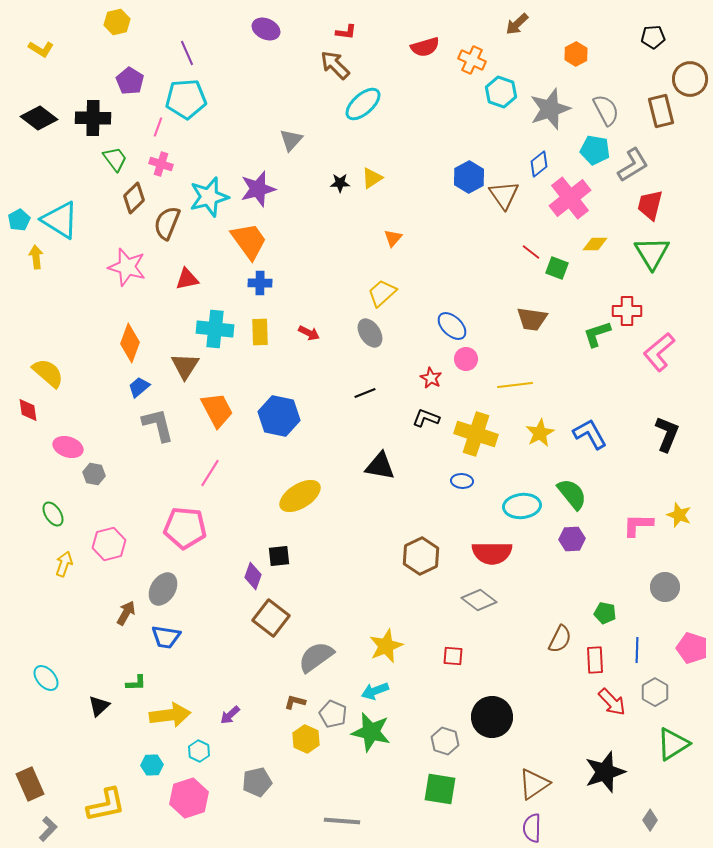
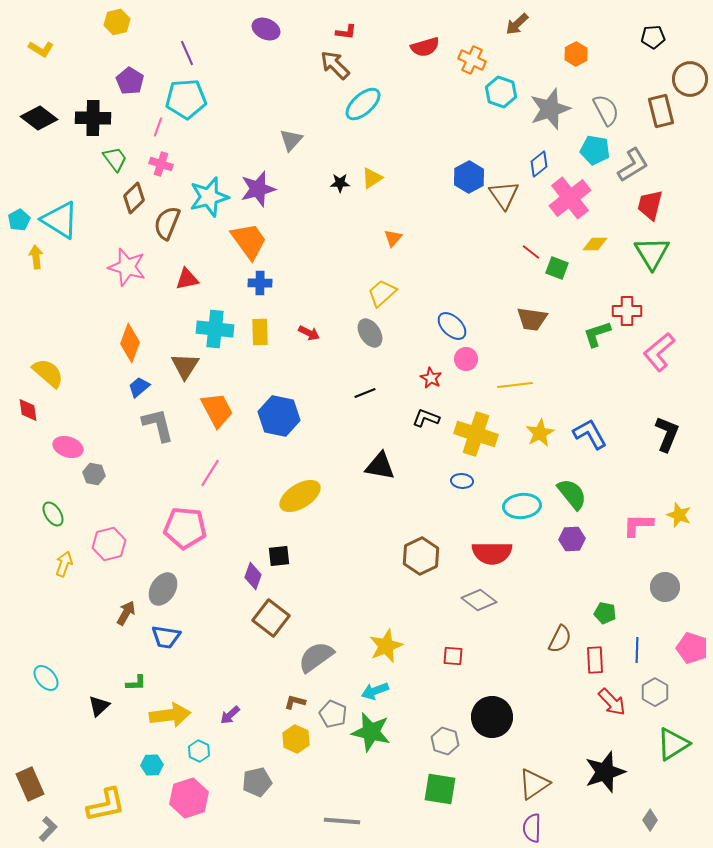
yellow hexagon at (306, 739): moved 10 px left
